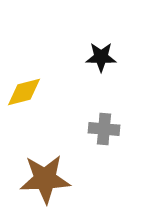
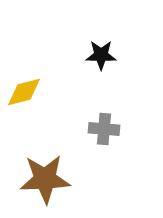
black star: moved 2 px up
